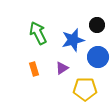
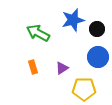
black circle: moved 4 px down
green arrow: rotated 35 degrees counterclockwise
blue star: moved 20 px up
orange rectangle: moved 1 px left, 2 px up
yellow pentagon: moved 1 px left
